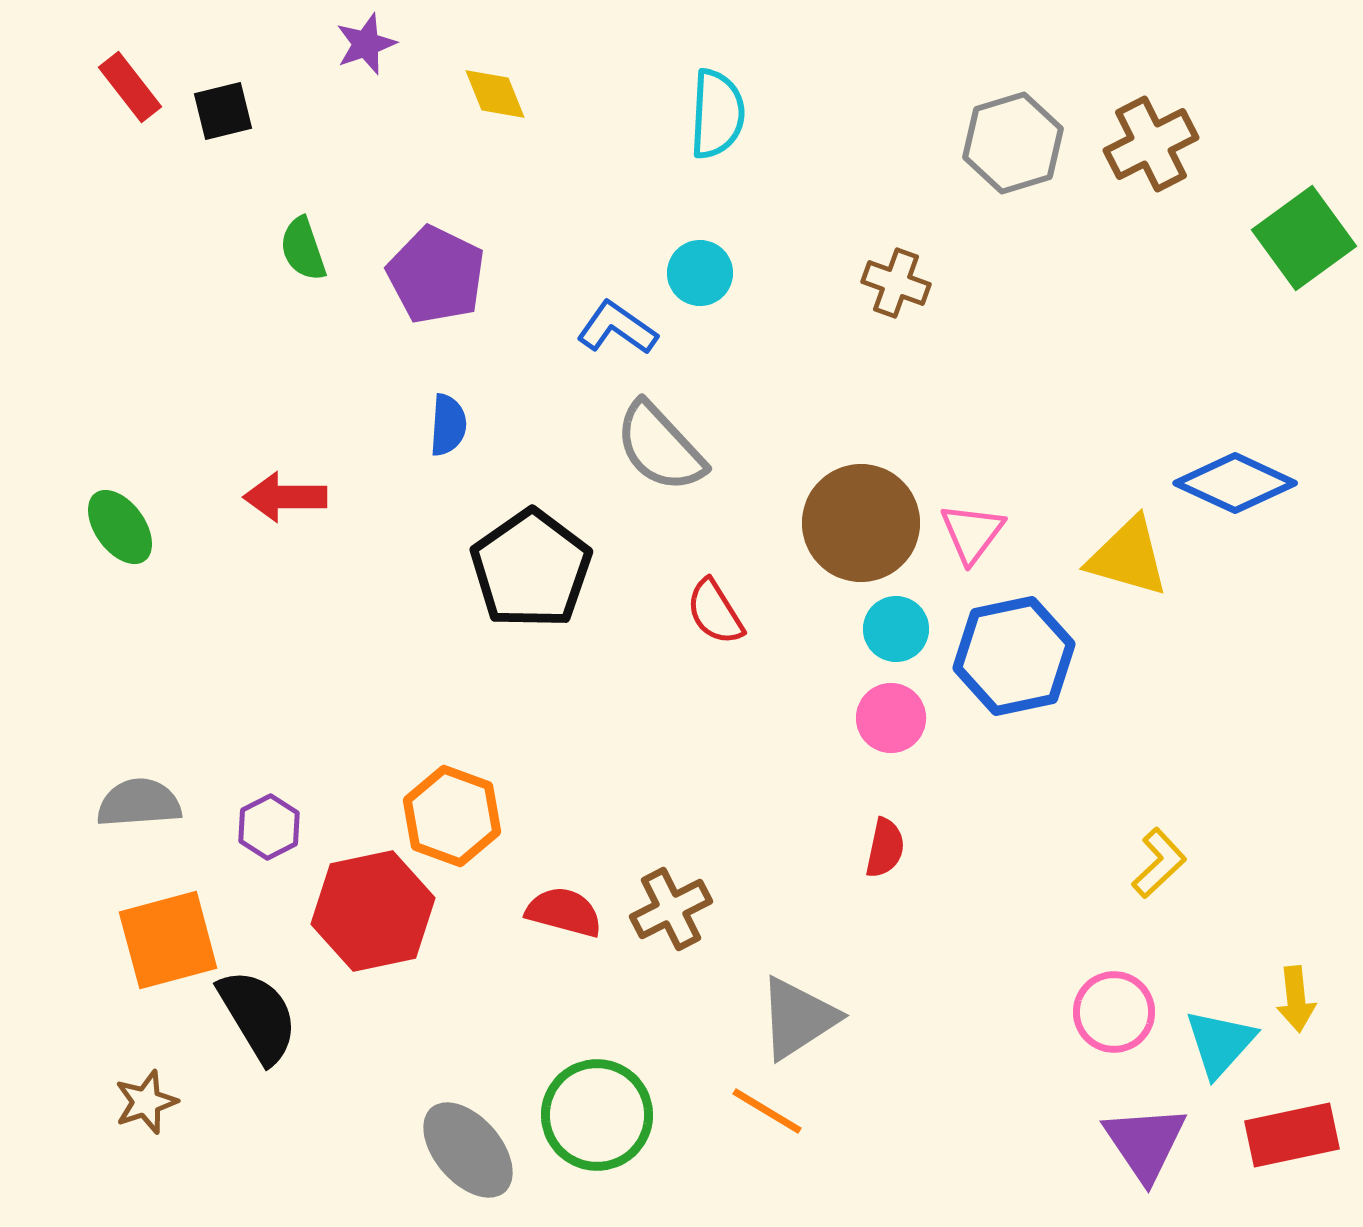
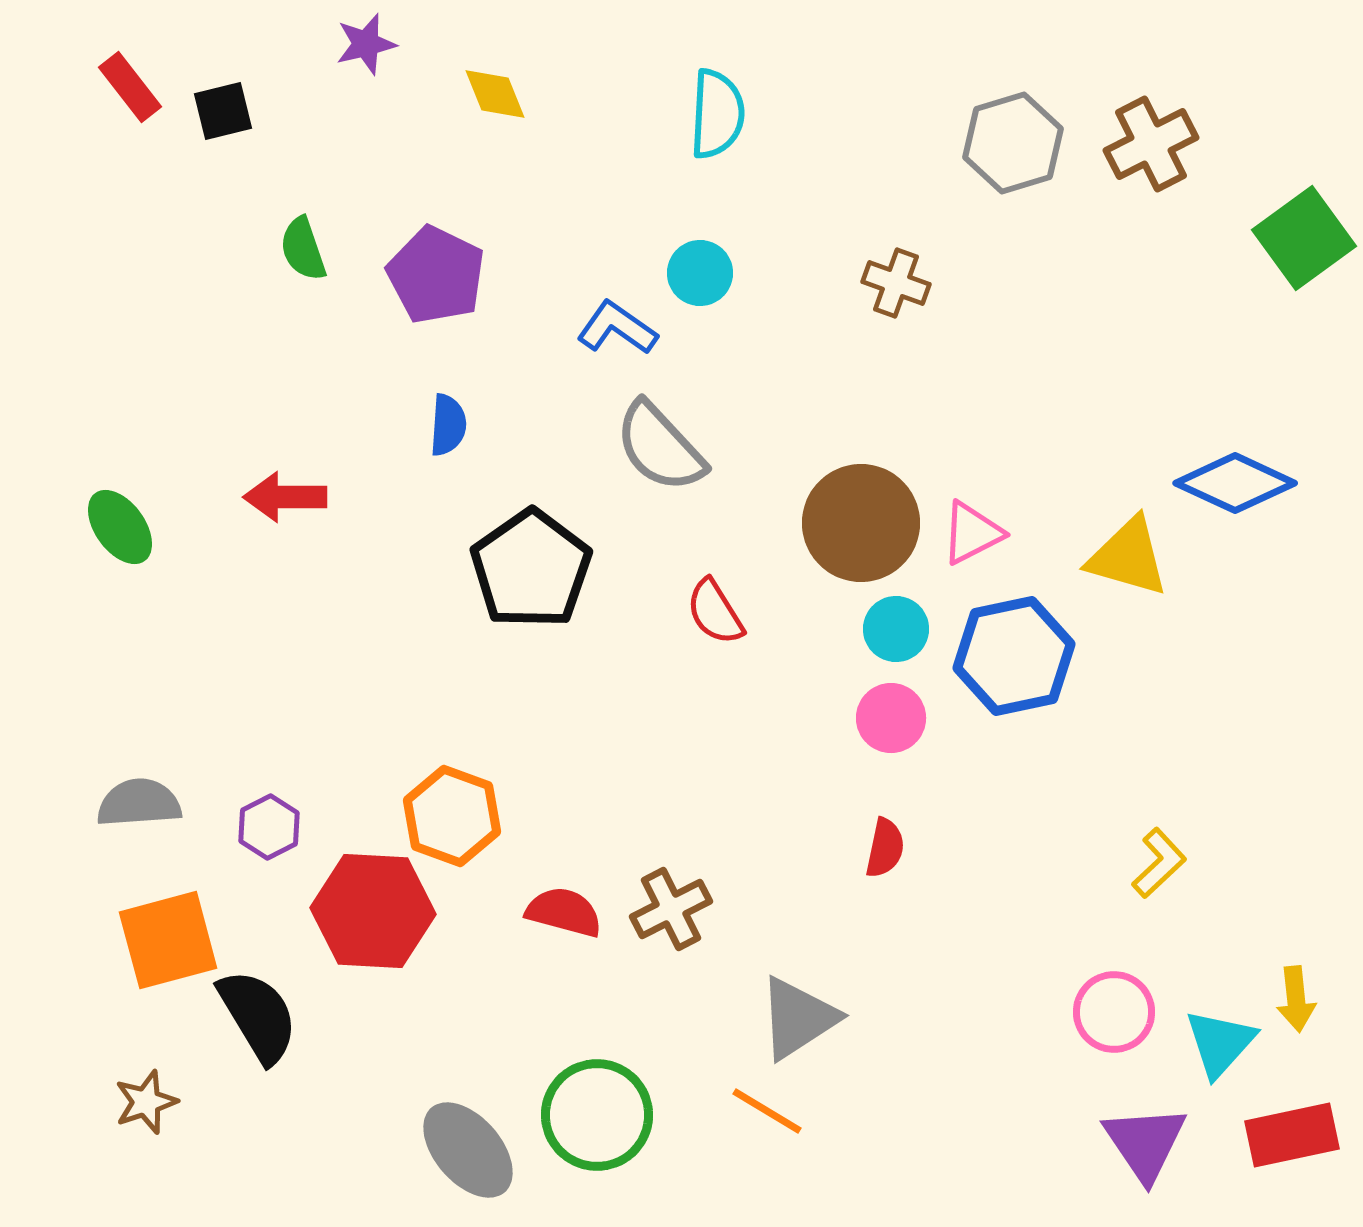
purple star at (366, 44): rotated 6 degrees clockwise
pink triangle at (972, 533): rotated 26 degrees clockwise
red hexagon at (373, 911): rotated 15 degrees clockwise
